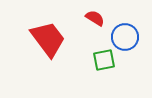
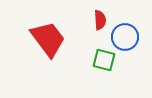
red semicircle: moved 5 px right, 2 px down; rotated 54 degrees clockwise
green square: rotated 25 degrees clockwise
